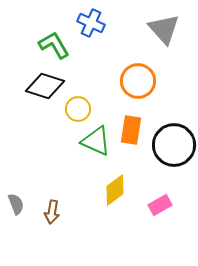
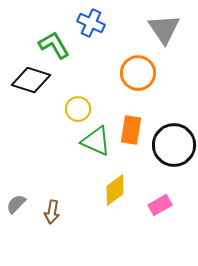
gray triangle: rotated 8 degrees clockwise
orange circle: moved 8 px up
black diamond: moved 14 px left, 6 px up
gray semicircle: rotated 115 degrees counterclockwise
